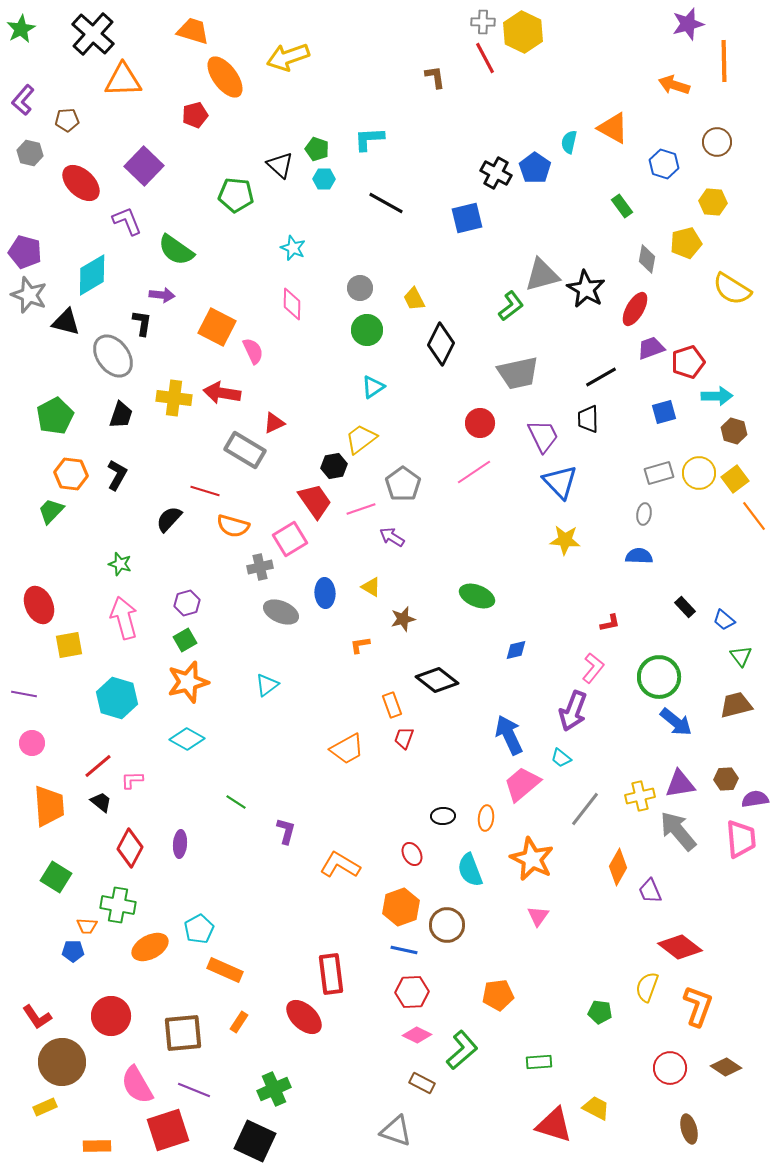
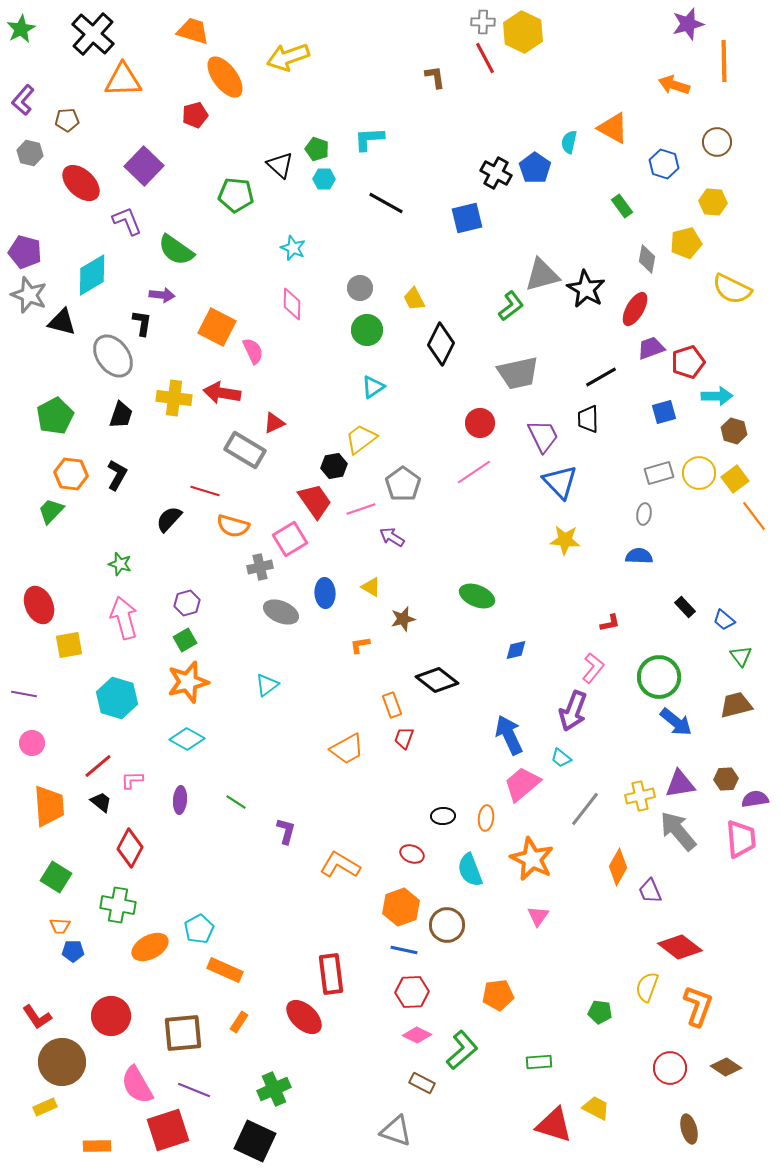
yellow semicircle at (732, 289): rotated 6 degrees counterclockwise
black triangle at (66, 322): moved 4 px left
purple ellipse at (180, 844): moved 44 px up
red ellipse at (412, 854): rotated 40 degrees counterclockwise
orange trapezoid at (87, 926): moved 27 px left
